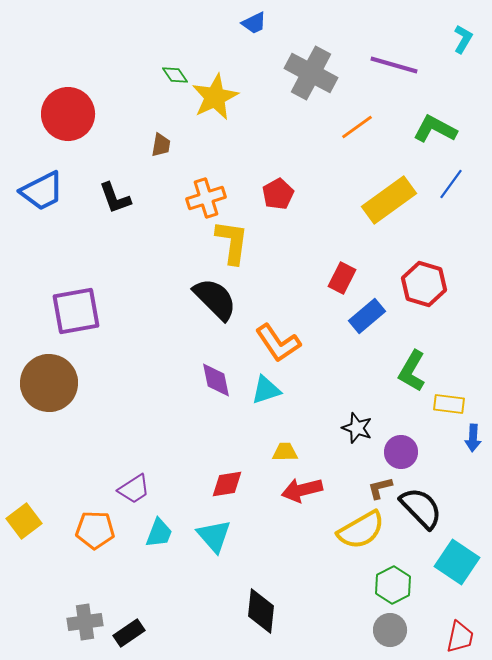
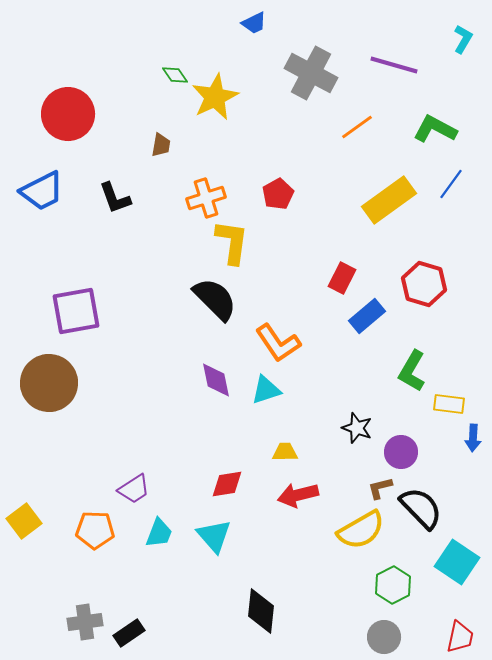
red arrow at (302, 490): moved 4 px left, 5 px down
gray circle at (390, 630): moved 6 px left, 7 px down
